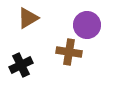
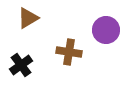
purple circle: moved 19 px right, 5 px down
black cross: rotated 10 degrees counterclockwise
